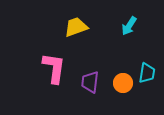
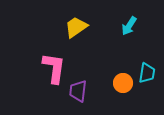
yellow trapezoid: rotated 15 degrees counterclockwise
purple trapezoid: moved 12 px left, 9 px down
